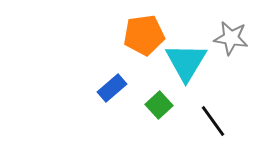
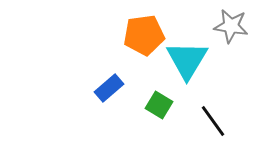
gray star: moved 12 px up
cyan triangle: moved 1 px right, 2 px up
blue rectangle: moved 3 px left
green square: rotated 16 degrees counterclockwise
